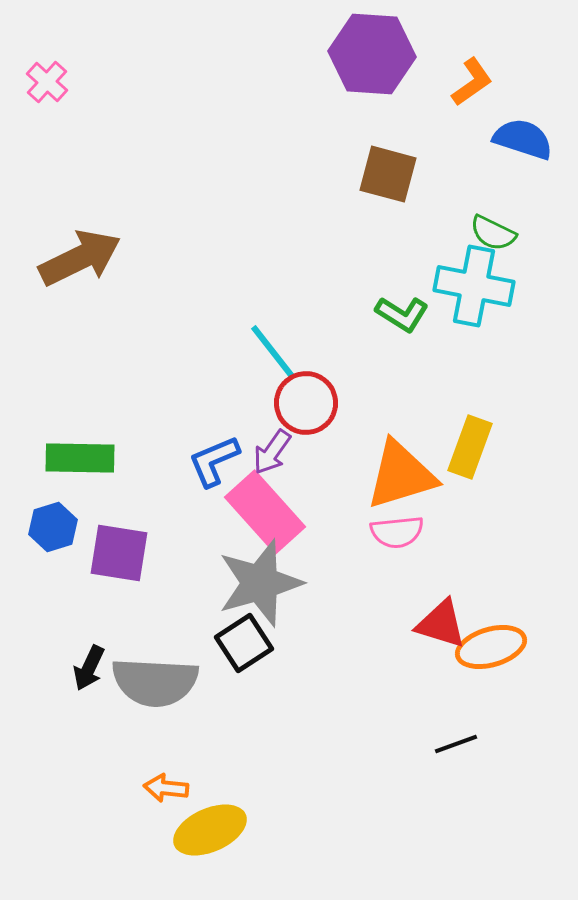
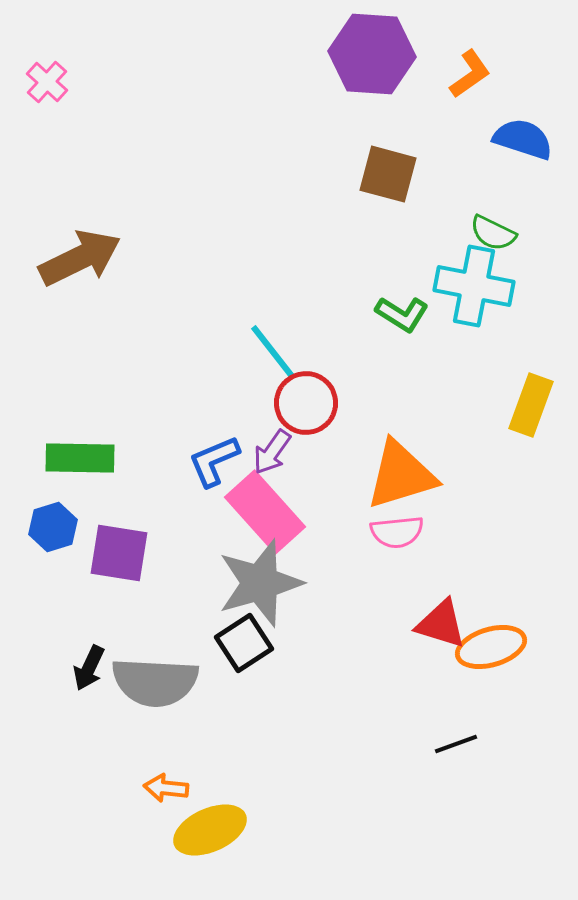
orange L-shape: moved 2 px left, 8 px up
yellow rectangle: moved 61 px right, 42 px up
